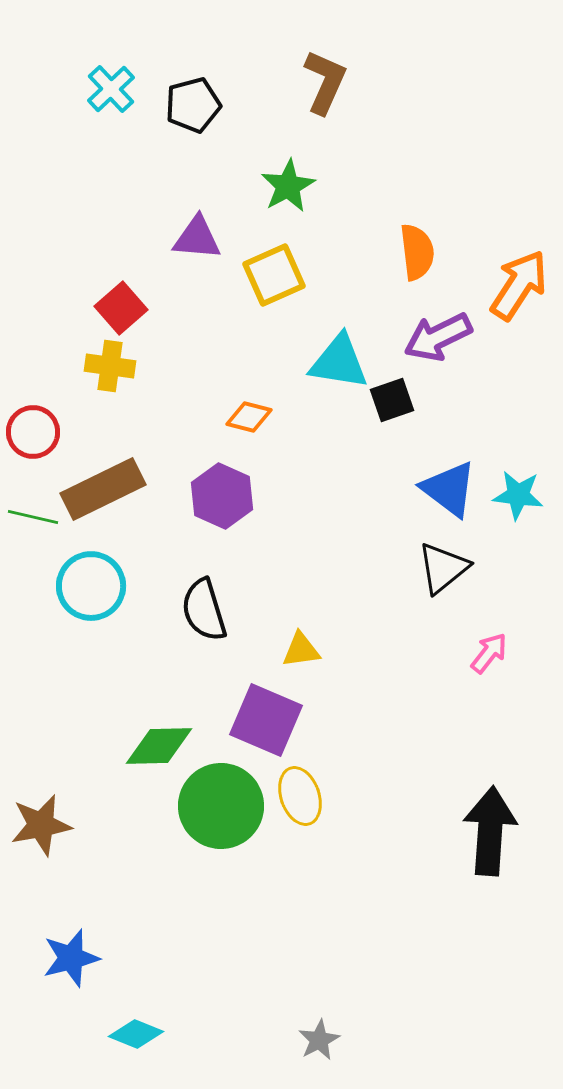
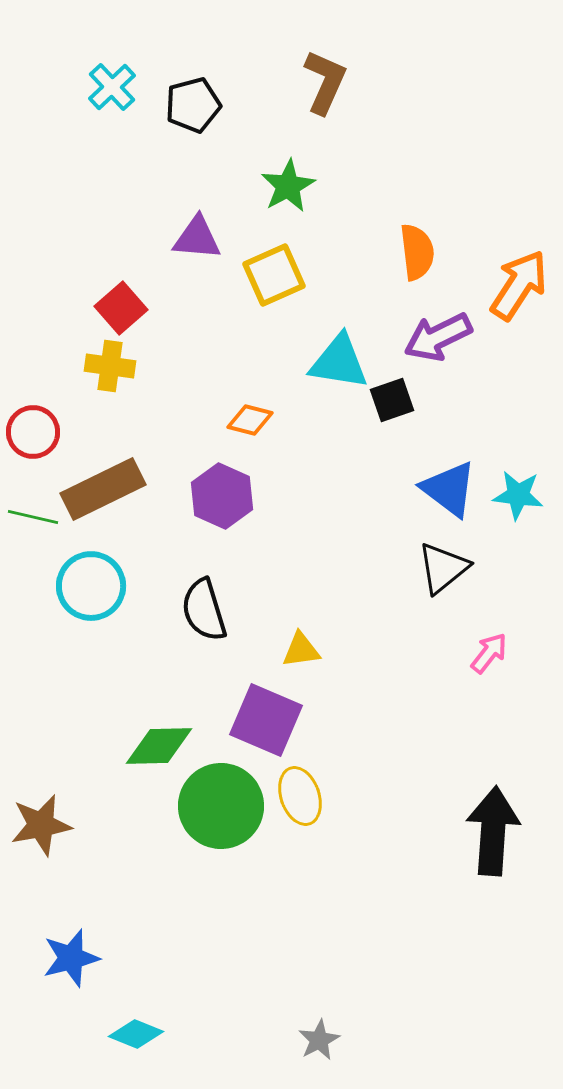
cyan cross: moved 1 px right, 2 px up
orange diamond: moved 1 px right, 3 px down
black arrow: moved 3 px right
